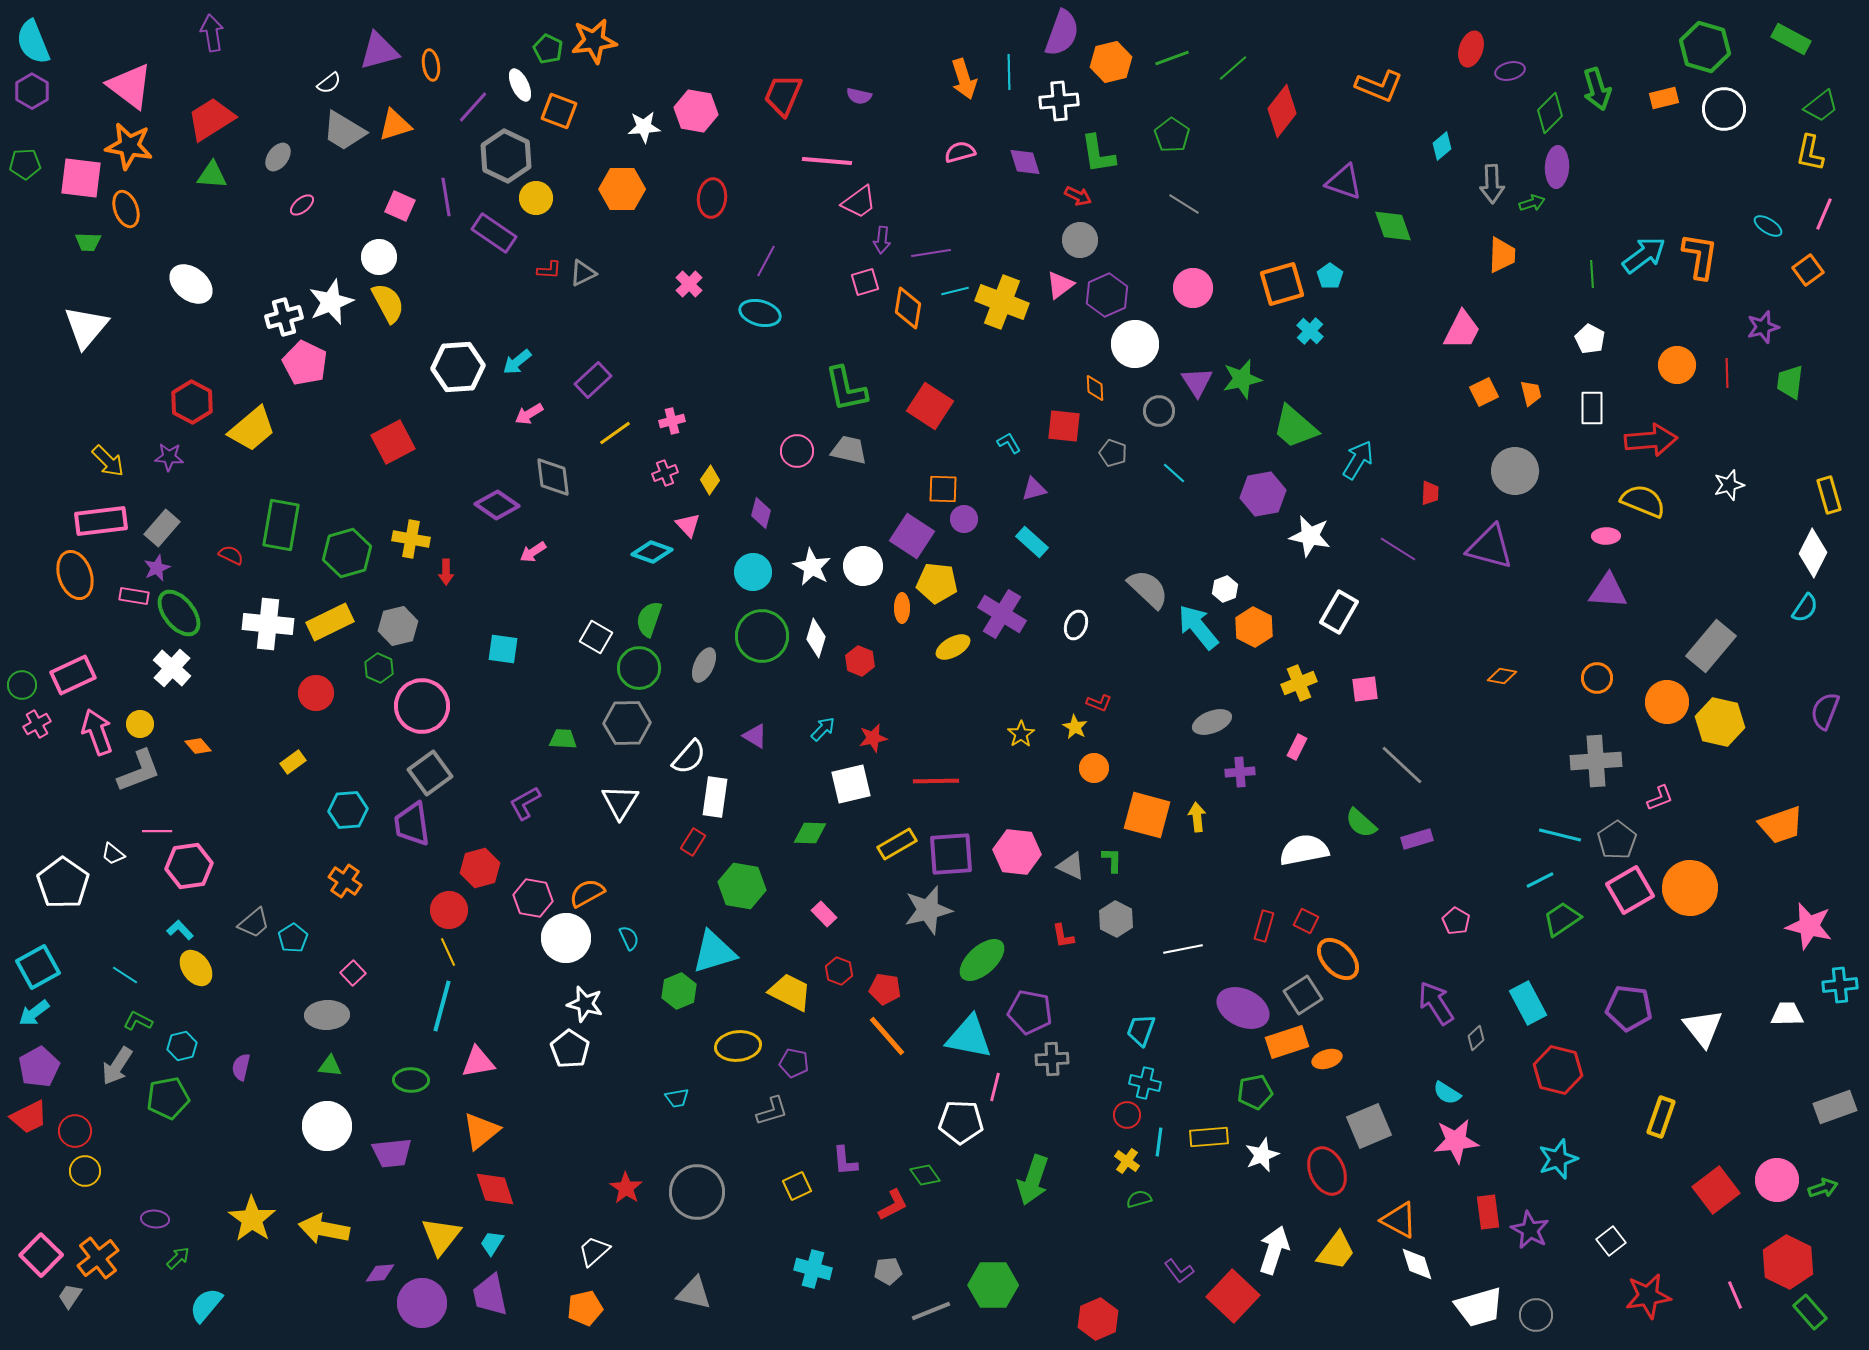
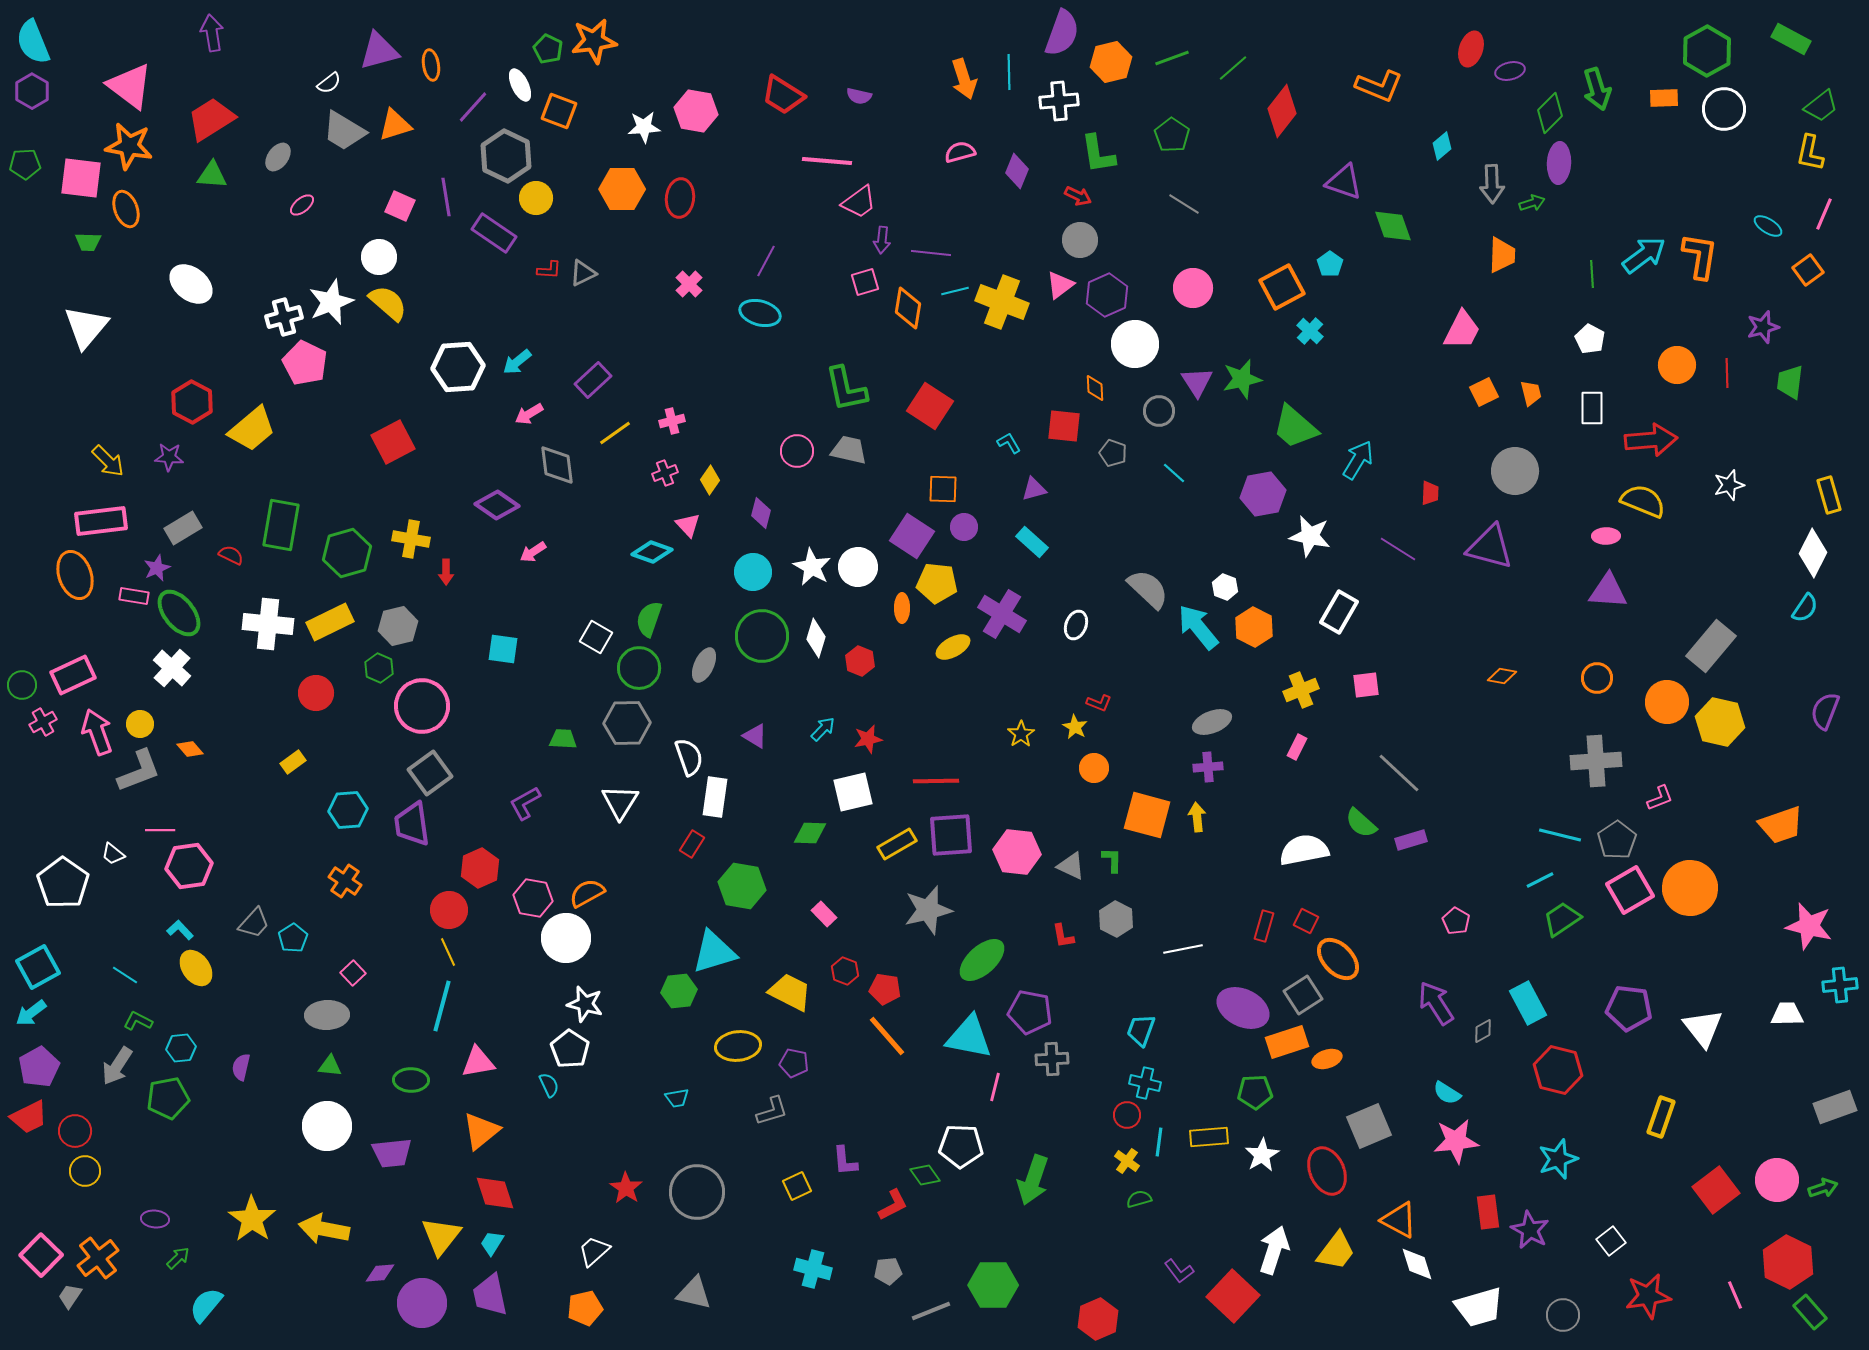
green hexagon at (1705, 47): moved 2 px right, 4 px down; rotated 15 degrees clockwise
red trapezoid at (783, 95): rotated 81 degrees counterclockwise
orange rectangle at (1664, 98): rotated 12 degrees clockwise
purple diamond at (1025, 162): moved 8 px left, 9 px down; rotated 40 degrees clockwise
purple ellipse at (1557, 167): moved 2 px right, 4 px up
red ellipse at (712, 198): moved 32 px left
purple line at (931, 253): rotated 15 degrees clockwise
cyan pentagon at (1330, 276): moved 12 px up
orange square at (1282, 284): moved 3 px down; rotated 12 degrees counterclockwise
yellow semicircle at (388, 303): rotated 21 degrees counterclockwise
gray diamond at (553, 477): moved 4 px right, 12 px up
purple circle at (964, 519): moved 8 px down
gray rectangle at (162, 528): moved 21 px right; rotated 18 degrees clockwise
white circle at (863, 566): moved 5 px left, 1 px down
white hexagon at (1225, 589): moved 2 px up; rotated 20 degrees counterclockwise
yellow cross at (1299, 683): moved 2 px right, 7 px down
pink square at (1365, 689): moved 1 px right, 4 px up
pink cross at (37, 724): moved 6 px right, 2 px up
red star at (873, 738): moved 5 px left, 1 px down
orange diamond at (198, 746): moved 8 px left, 3 px down
white semicircle at (689, 757): rotated 60 degrees counterclockwise
gray line at (1402, 765): moved 3 px left, 8 px down
purple cross at (1240, 772): moved 32 px left, 5 px up
white square at (851, 784): moved 2 px right, 8 px down
pink line at (157, 831): moved 3 px right, 1 px up
purple rectangle at (1417, 839): moved 6 px left, 1 px down
red rectangle at (693, 842): moved 1 px left, 2 px down
purple square at (951, 854): moved 19 px up
red hexagon at (480, 868): rotated 9 degrees counterclockwise
gray trapezoid at (254, 923): rotated 8 degrees counterclockwise
cyan semicircle at (629, 938): moved 80 px left, 147 px down
red hexagon at (839, 971): moved 6 px right
green hexagon at (679, 991): rotated 16 degrees clockwise
cyan arrow at (34, 1013): moved 3 px left
gray diamond at (1476, 1038): moved 7 px right, 7 px up; rotated 15 degrees clockwise
cyan hexagon at (182, 1046): moved 1 px left, 2 px down; rotated 8 degrees clockwise
green pentagon at (1255, 1092): rotated 8 degrees clockwise
white pentagon at (961, 1122): moved 24 px down
white star at (1262, 1155): rotated 8 degrees counterclockwise
red diamond at (495, 1189): moved 4 px down
gray circle at (1536, 1315): moved 27 px right
